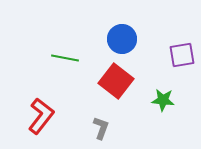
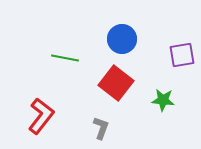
red square: moved 2 px down
